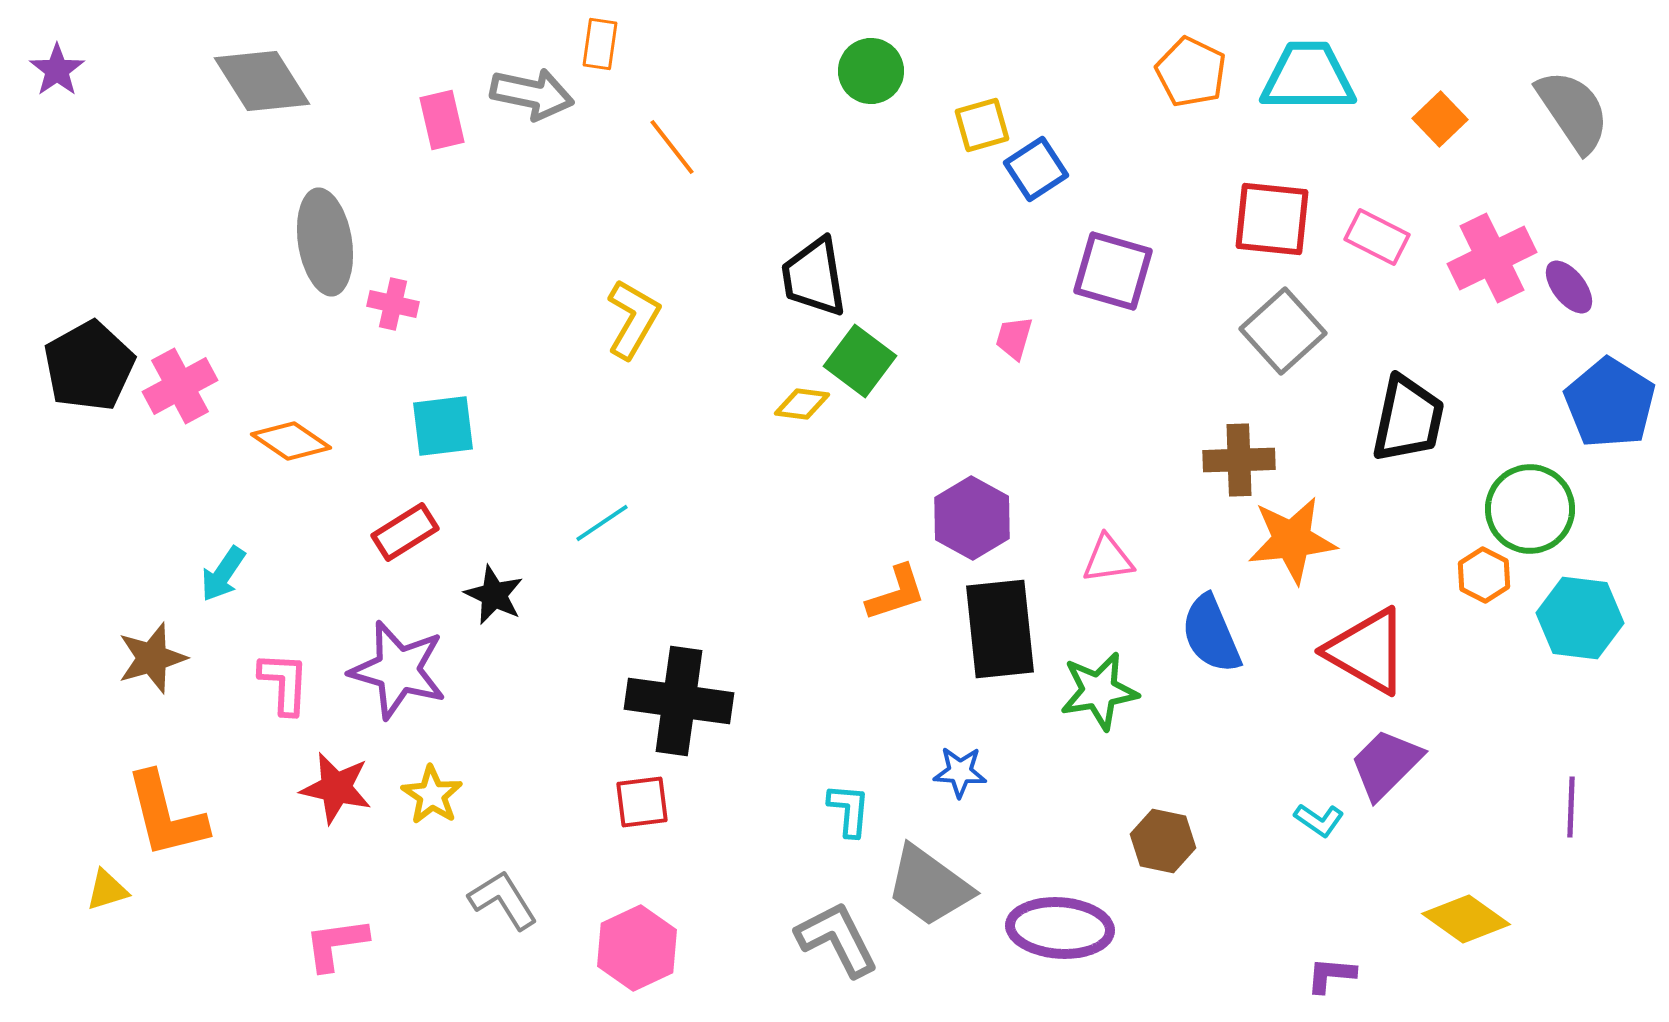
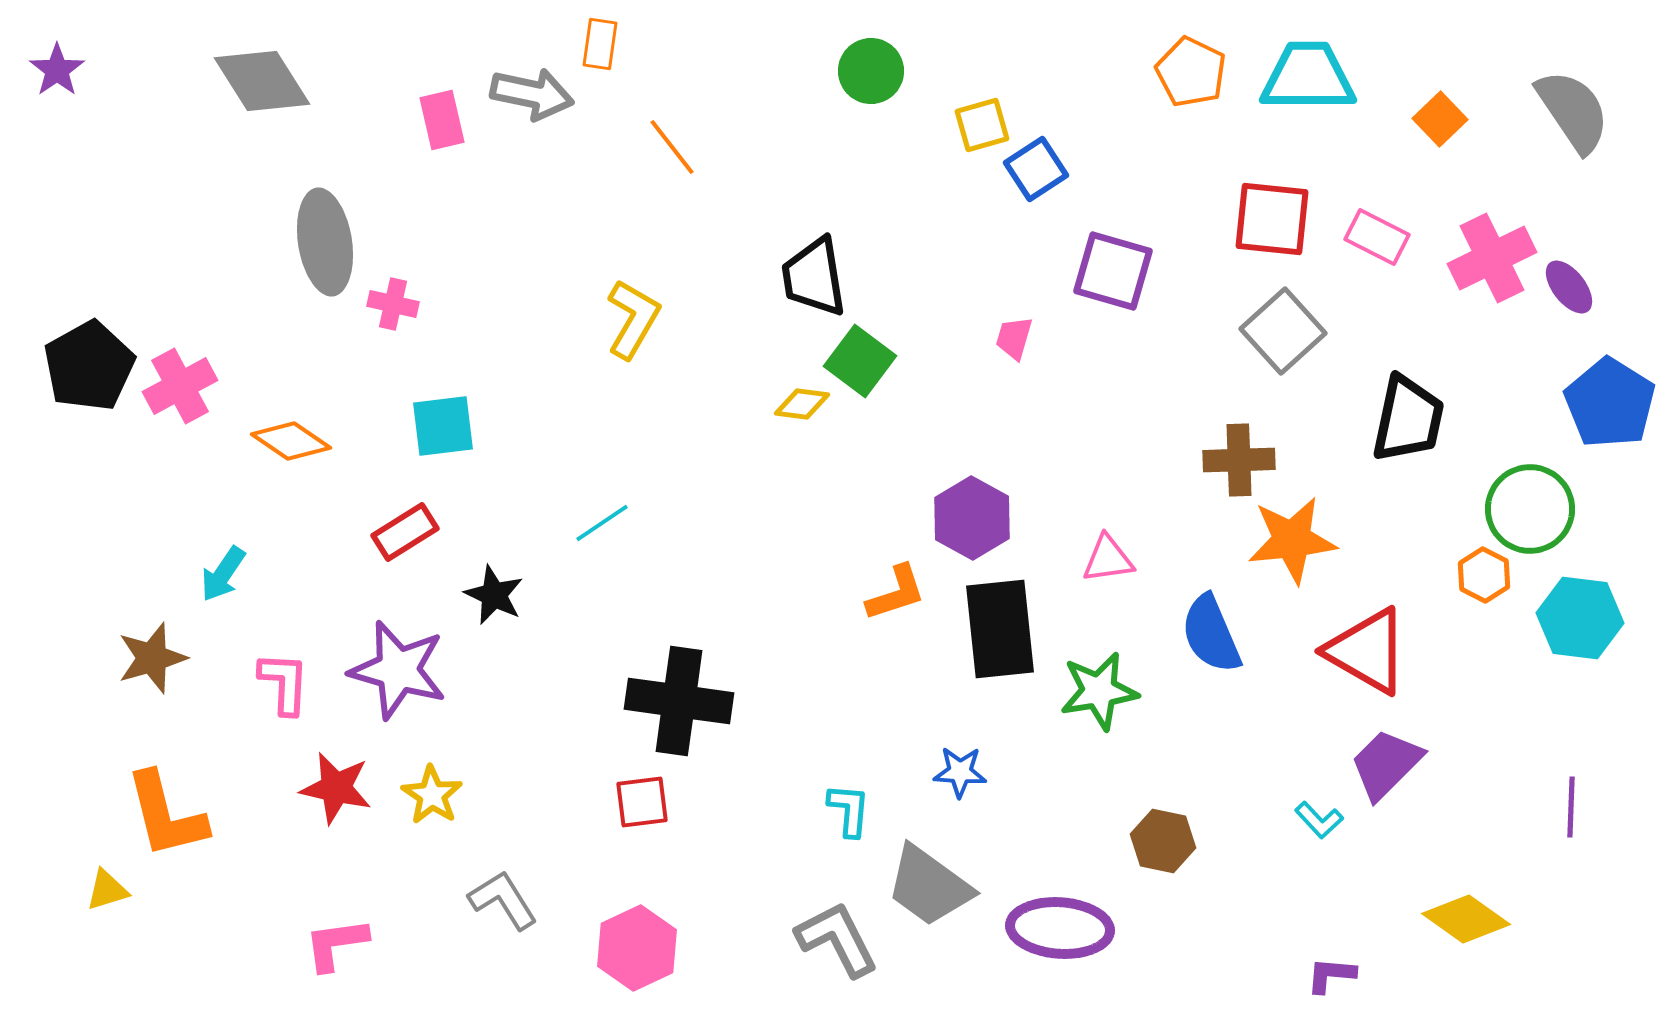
cyan L-shape at (1319, 820): rotated 12 degrees clockwise
